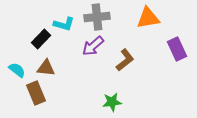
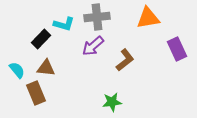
cyan semicircle: rotated 12 degrees clockwise
